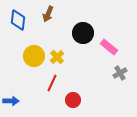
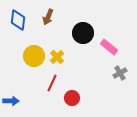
brown arrow: moved 3 px down
red circle: moved 1 px left, 2 px up
